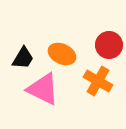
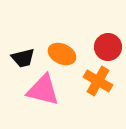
red circle: moved 1 px left, 2 px down
black trapezoid: rotated 45 degrees clockwise
pink triangle: moved 1 px down; rotated 12 degrees counterclockwise
